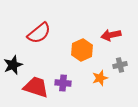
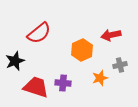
black star: moved 2 px right, 4 px up
